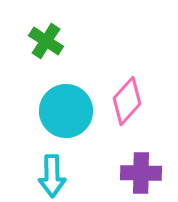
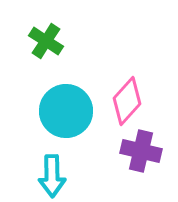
purple cross: moved 22 px up; rotated 12 degrees clockwise
